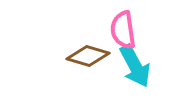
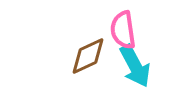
brown diamond: rotated 42 degrees counterclockwise
